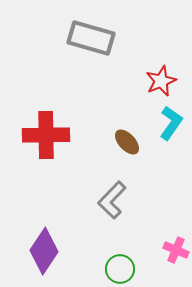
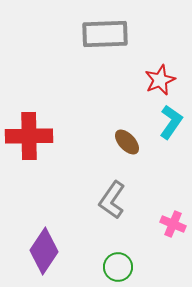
gray rectangle: moved 14 px right, 4 px up; rotated 18 degrees counterclockwise
red star: moved 1 px left, 1 px up
cyan L-shape: moved 1 px up
red cross: moved 17 px left, 1 px down
gray L-shape: rotated 9 degrees counterclockwise
pink cross: moved 3 px left, 26 px up
green circle: moved 2 px left, 2 px up
